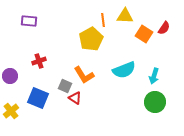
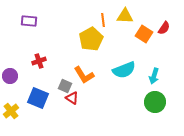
red triangle: moved 3 px left
